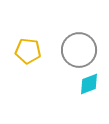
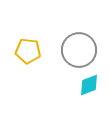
cyan diamond: moved 1 px down
